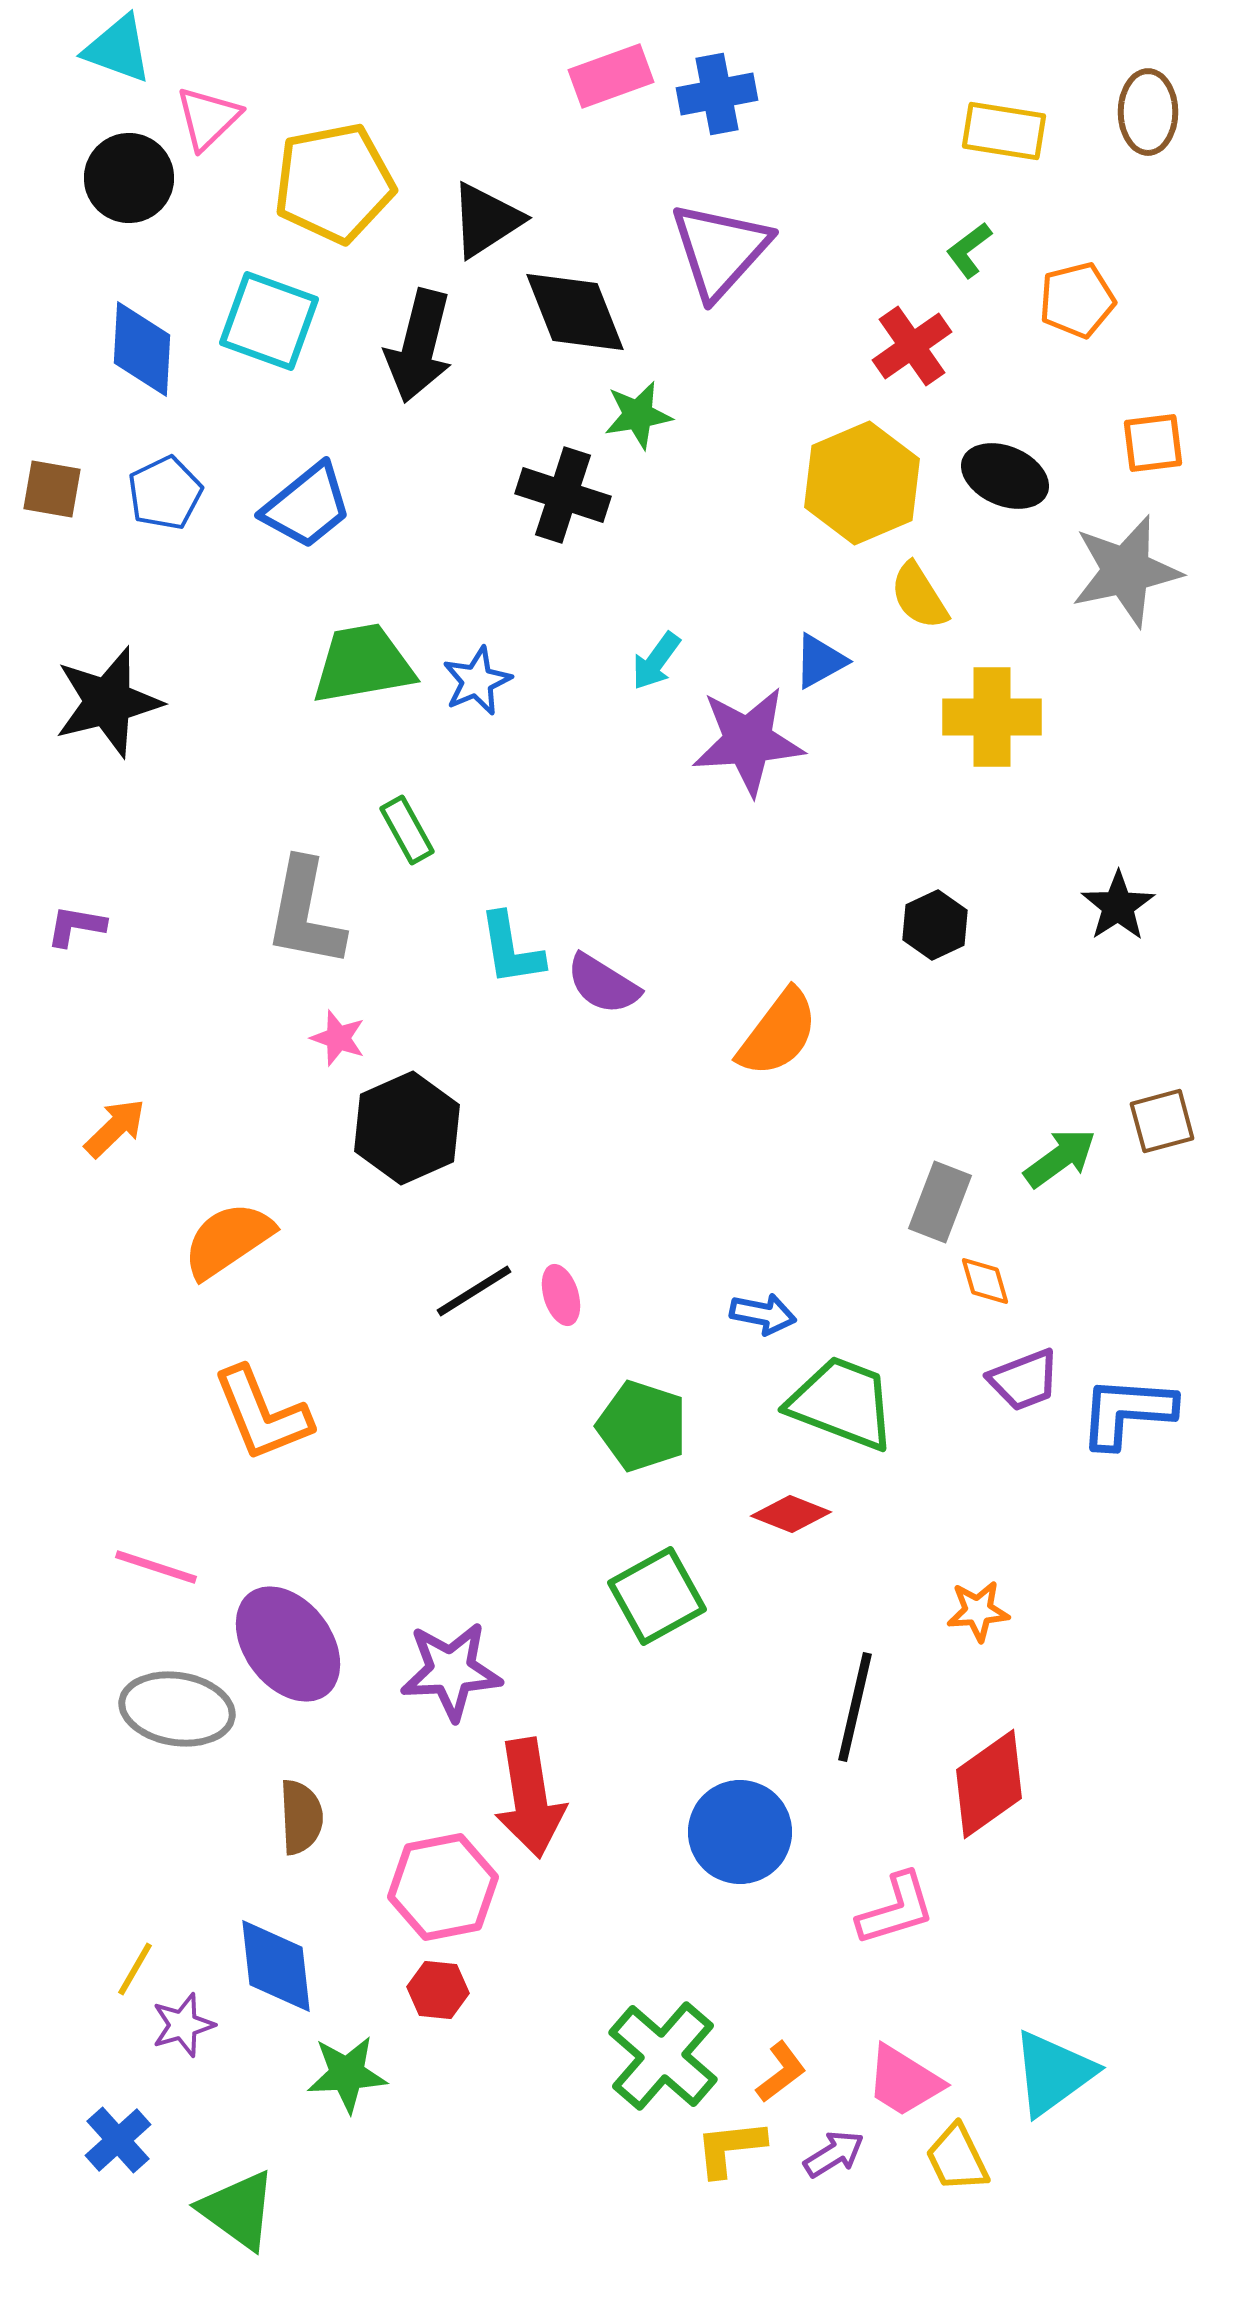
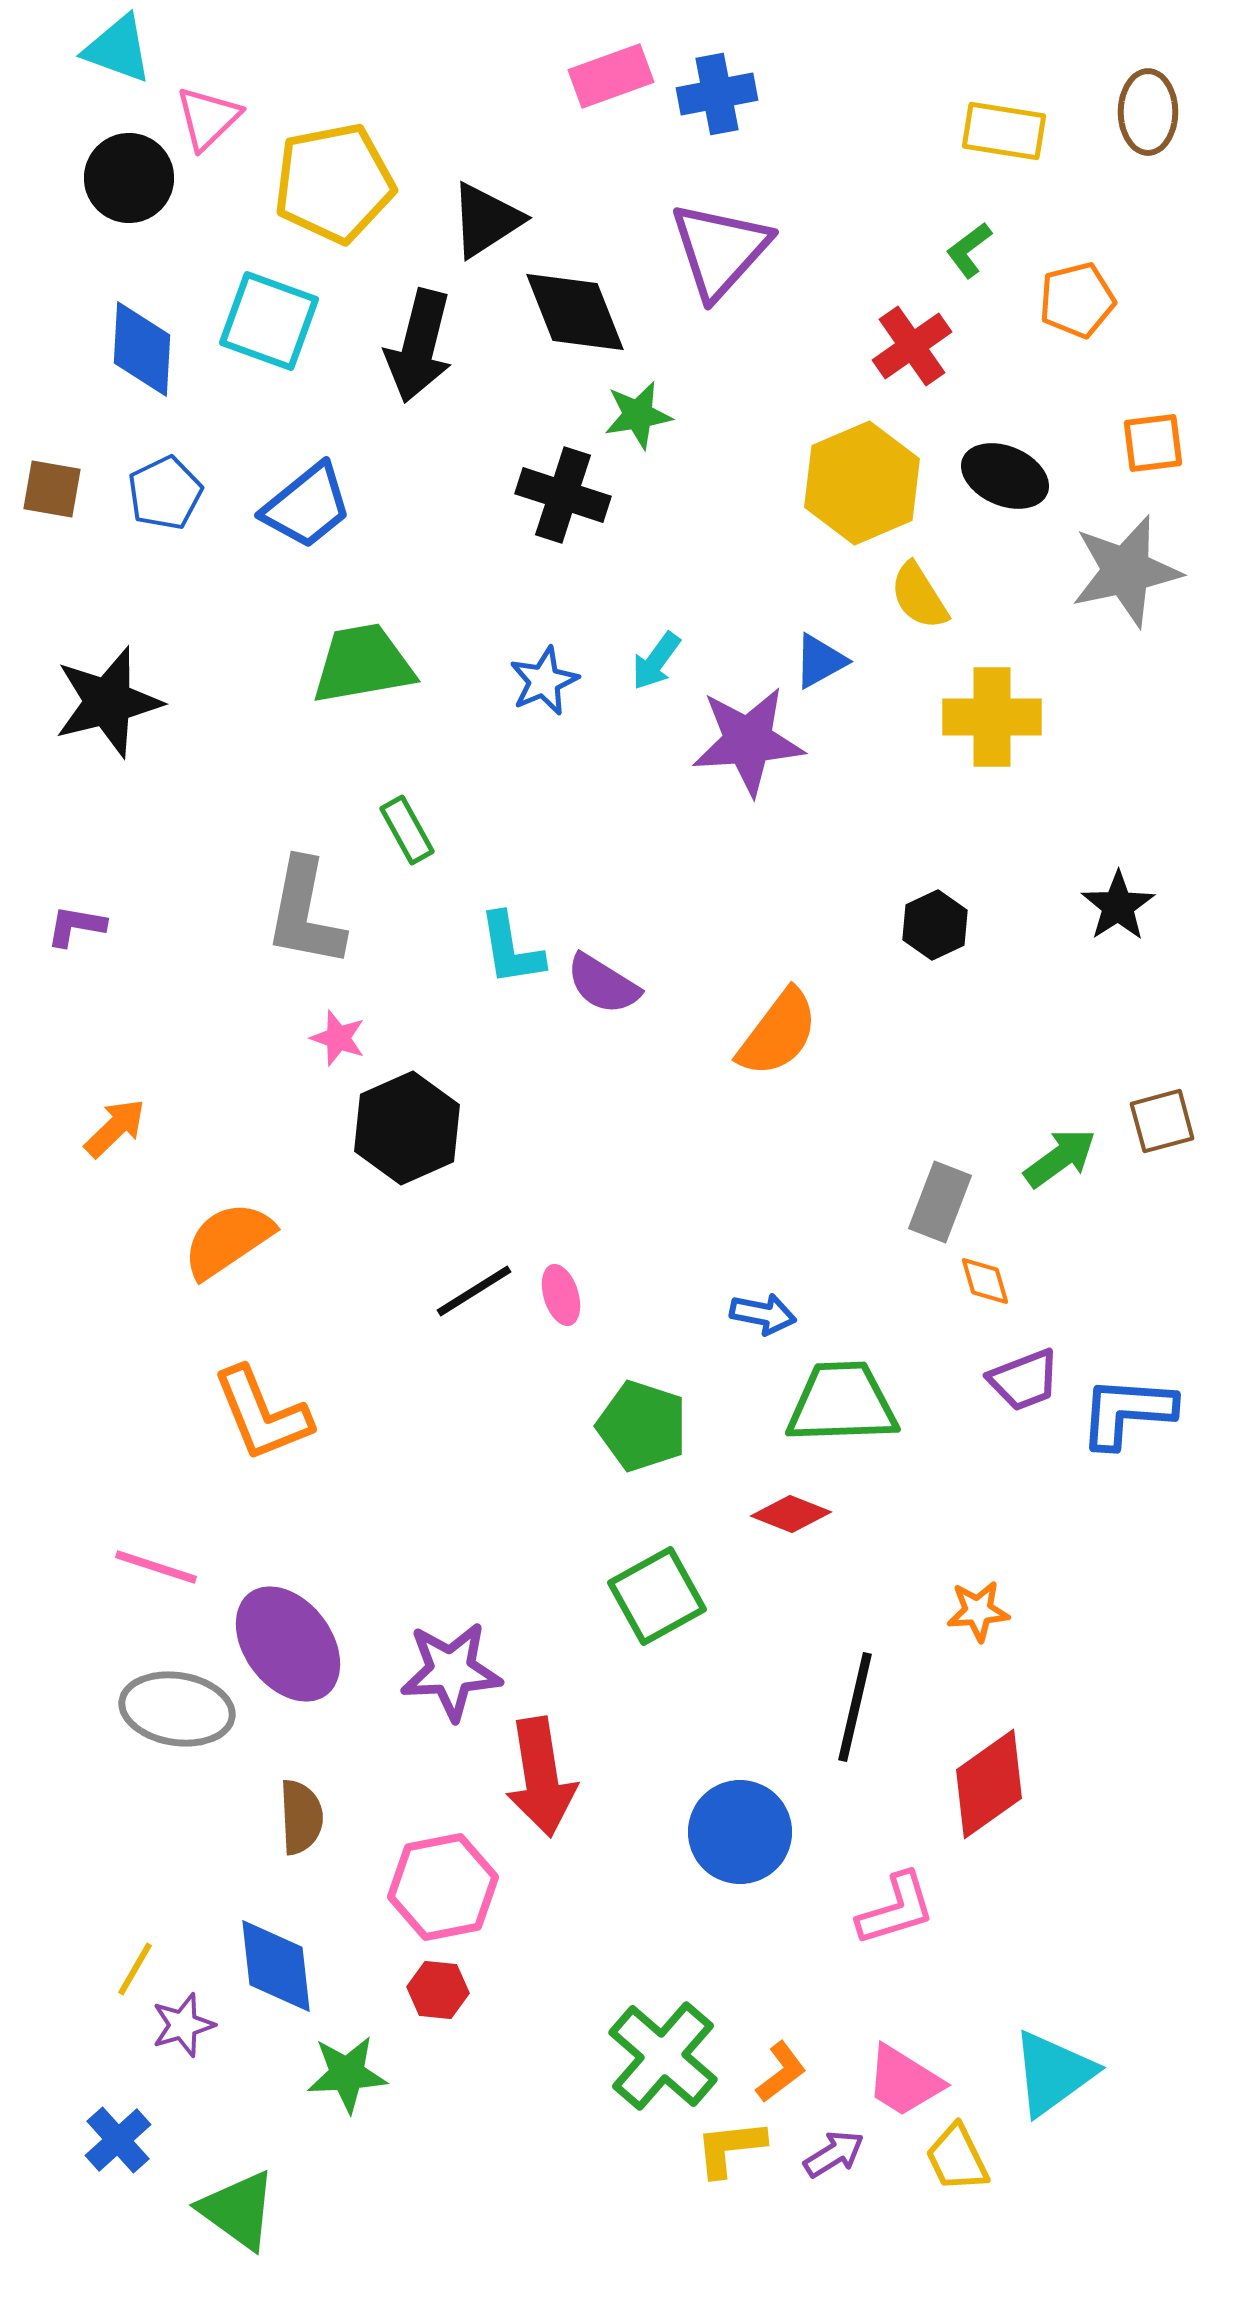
blue star at (477, 681): moved 67 px right
green trapezoid at (842, 1403): rotated 23 degrees counterclockwise
red arrow at (530, 1798): moved 11 px right, 21 px up
